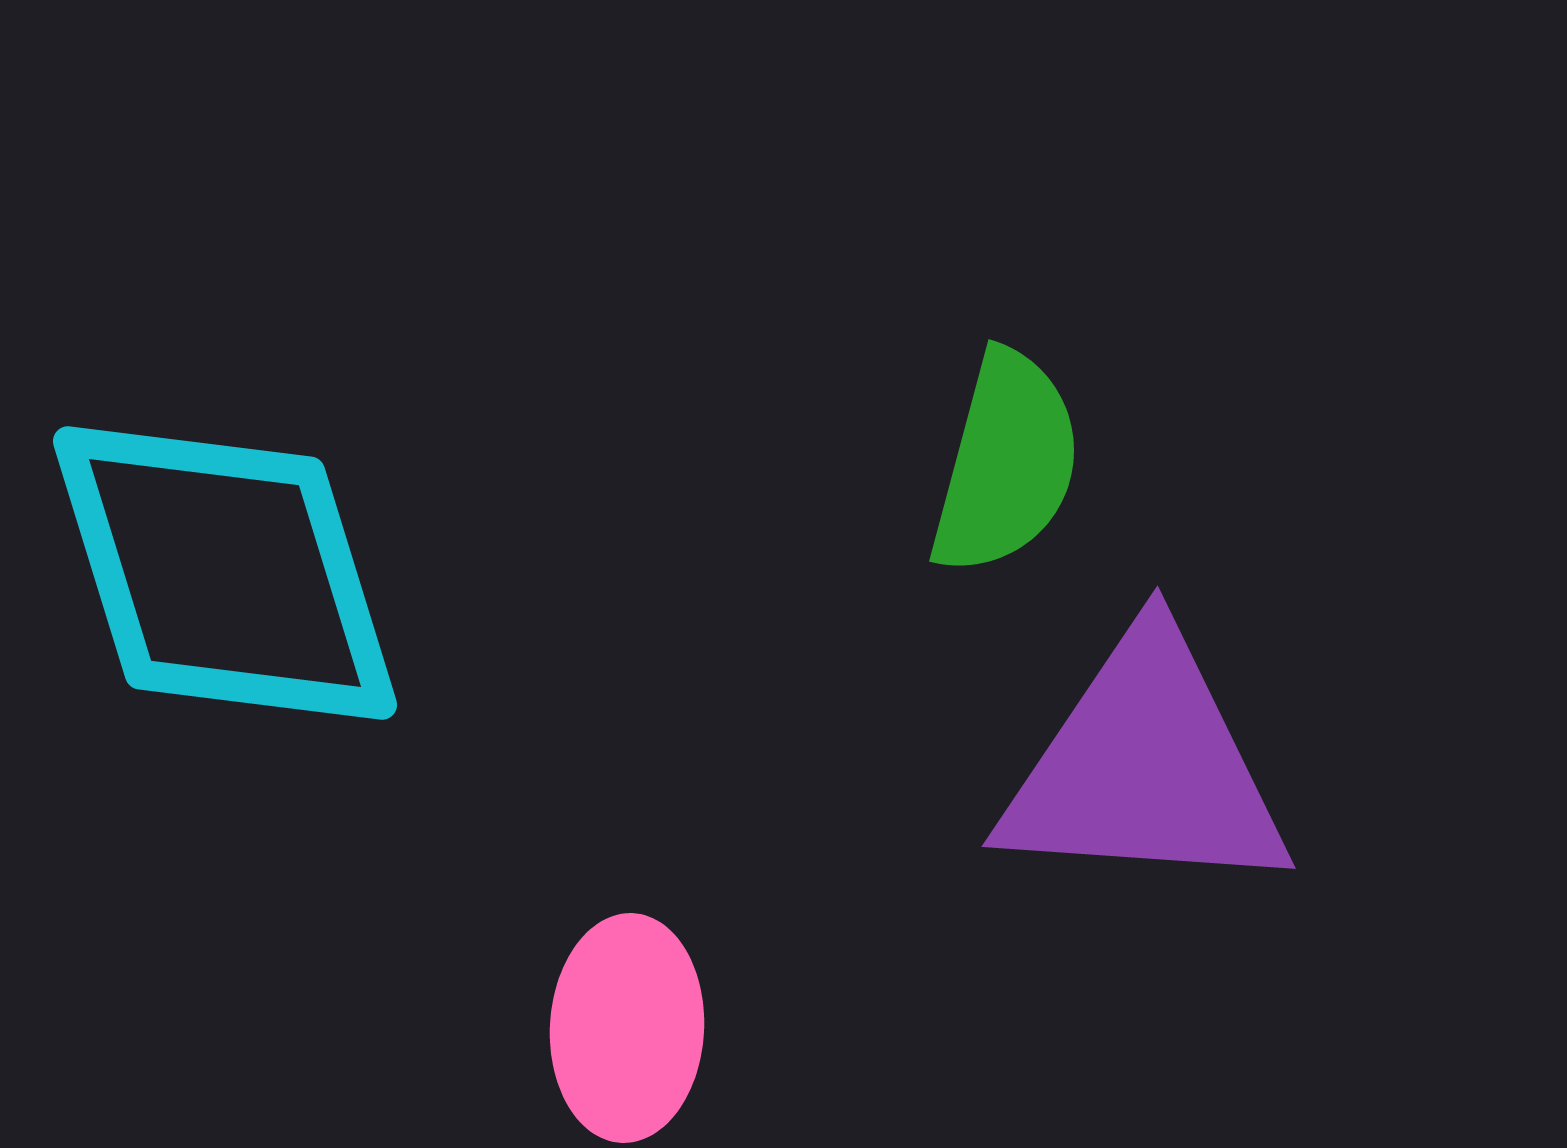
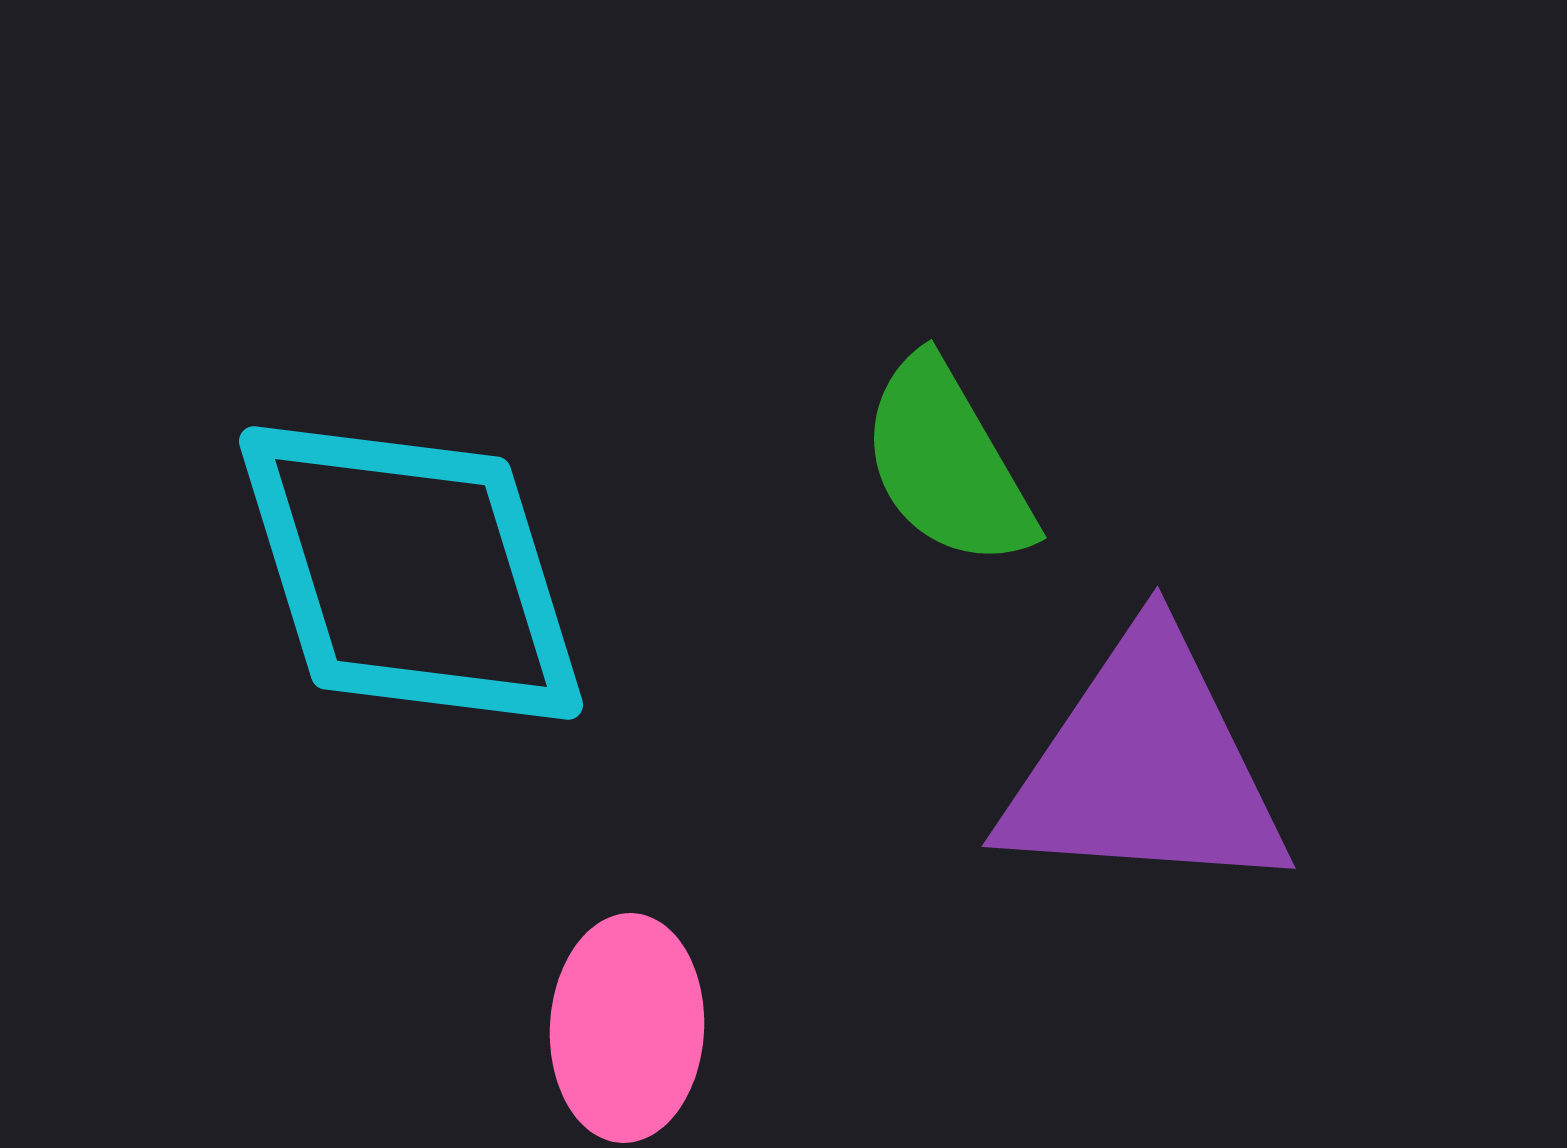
green semicircle: moved 59 px left; rotated 135 degrees clockwise
cyan diamond: moved 186 px right
